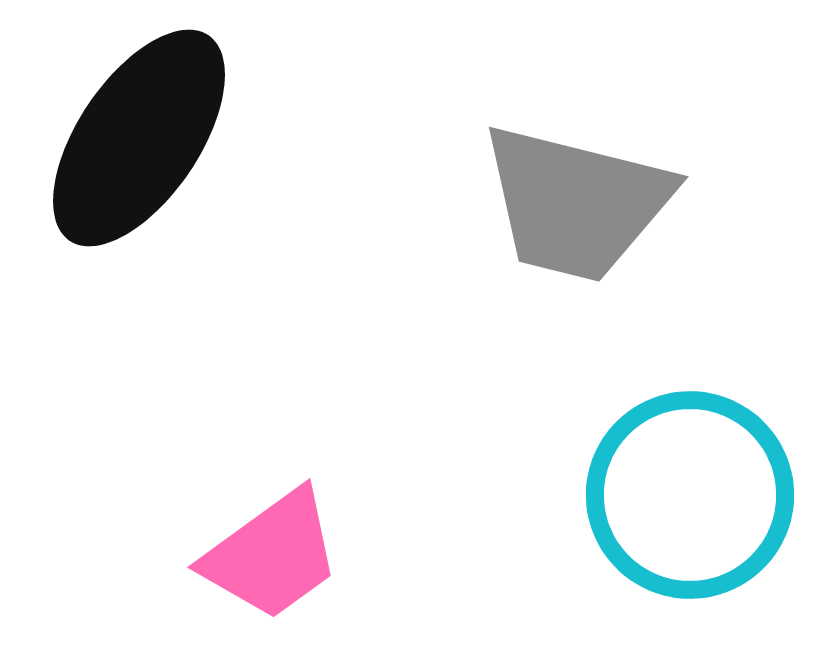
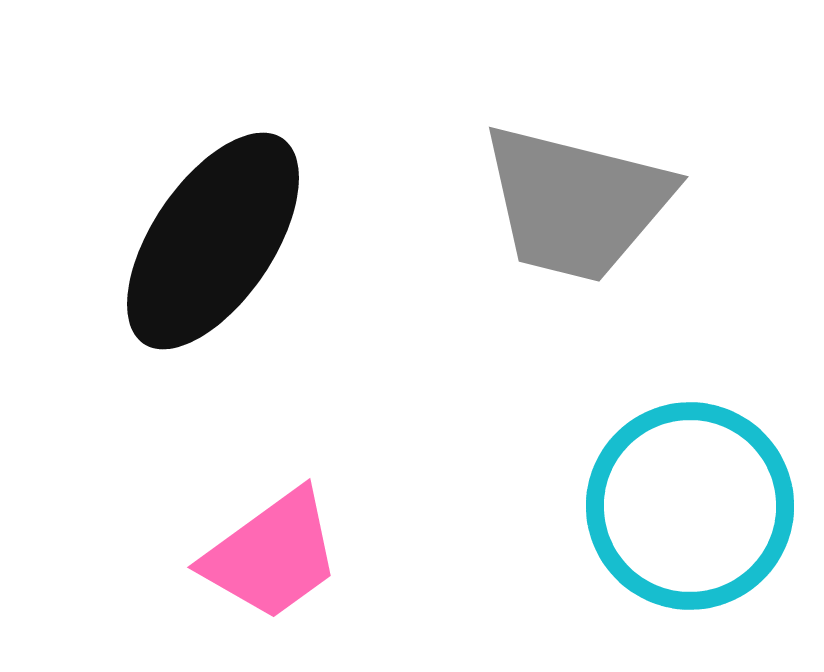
black ellipse: moved 74 px right, 103 px down
cyan circle: moved 11 px down
